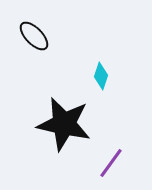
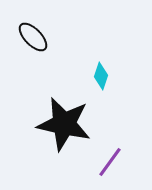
black ellipse: moved 1 px left, 1 px down
purple line: moved 1 px left, 1 px up
